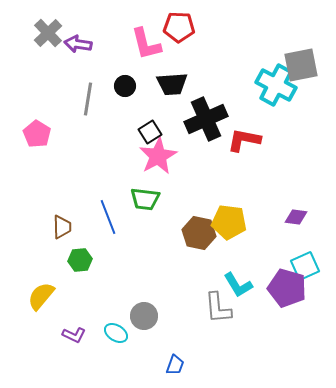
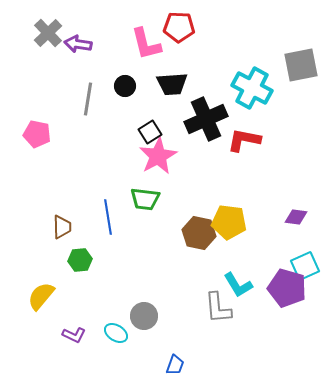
cyan cross: moved 24 px left, 3 px down
pink pentagon: rotated 20 degrees counterclockwise
blue line: rotated 12 degrees clockwise
